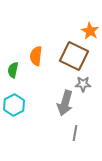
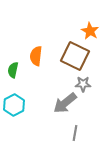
brown square: moved 1 px right
gray arrow: rotated 35 degrees clockwise
